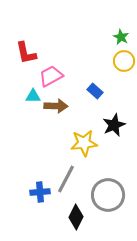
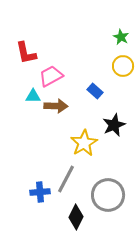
yellow circle: moved 1 px left, 5 px down
yellow star: rotated 24 degrees counterclockwise
